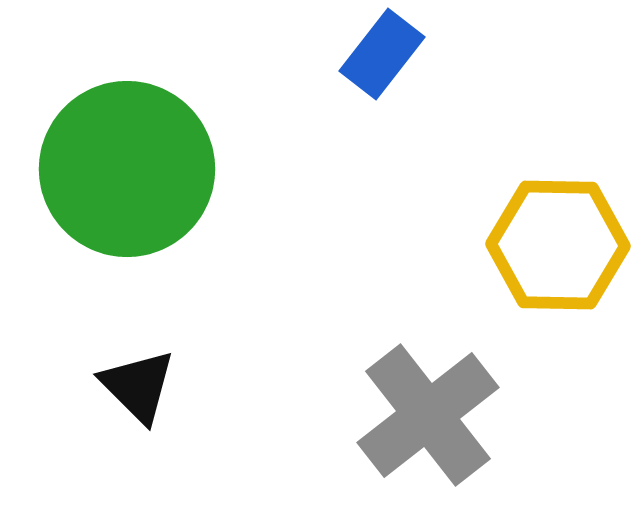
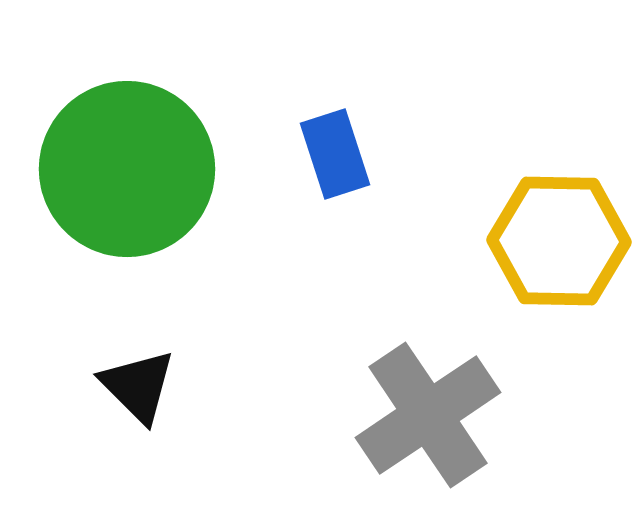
blue rectangle: moved 47 px left, 100 px down; rotated 56 degrees counterclockwise
yellow hexagon: moved 1 px right, 4 px up
gray cross: rotated 4 degrees clockwise
